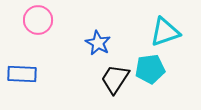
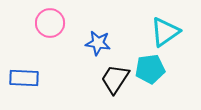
pink circle: moved 12 px right, 3 px down
cyan triangle: rotated 16 degrees counterclockwise
blue star: rotated 20 degrees counterclockwise
blue rectangle: moved 2 px right, 4 px down
